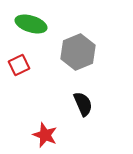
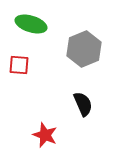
gray hexagon: moved 6 px right, 3 px up
red square: rotated 30 degrees clockwise
